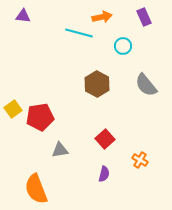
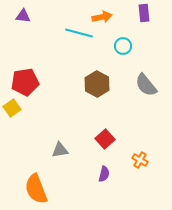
purple rectangle: moved 4 px up; rotated 18 degrees clockwise
yellow square: moved 1 px left, 1 px up
red pentagon: moved 15 px left, 35 px up
